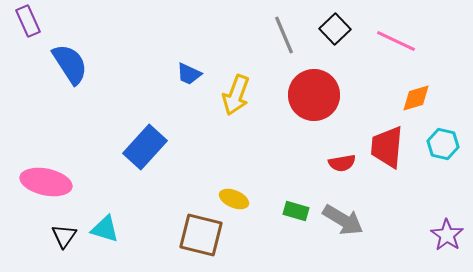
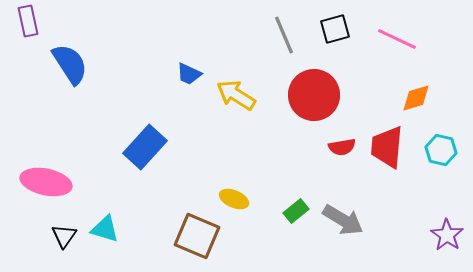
purple rectangle: rotated 12 degrees clockwise
black square: rotated 28 degrees clockwise
pink line: moved 1 px right, 2 px up
yellow arrow: rotated 102 degrees clockwise
cyan hexagon: moved 2 px left, 6 px down
red semicircle: moved 16 px up
green rectangle: rotated 55 degrees counterclockwise
brown square: moved 4 px left, 1 px down; rotated 9 degrees clockwise
